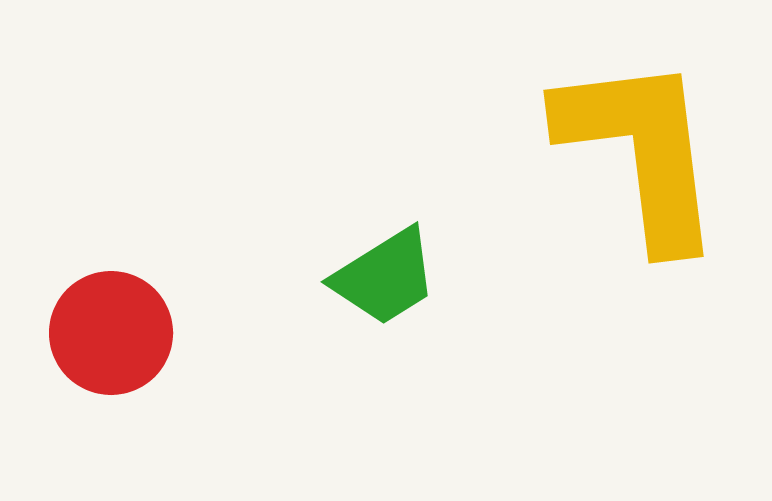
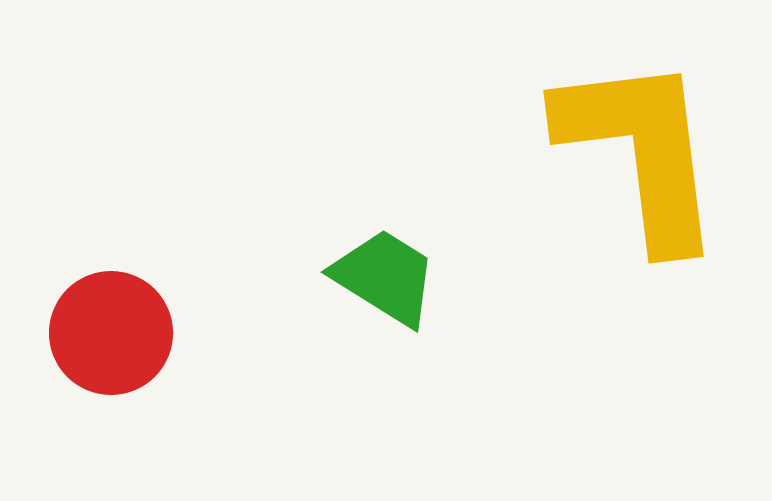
green trapezoid: rotated 116 degrees counterclockwise
